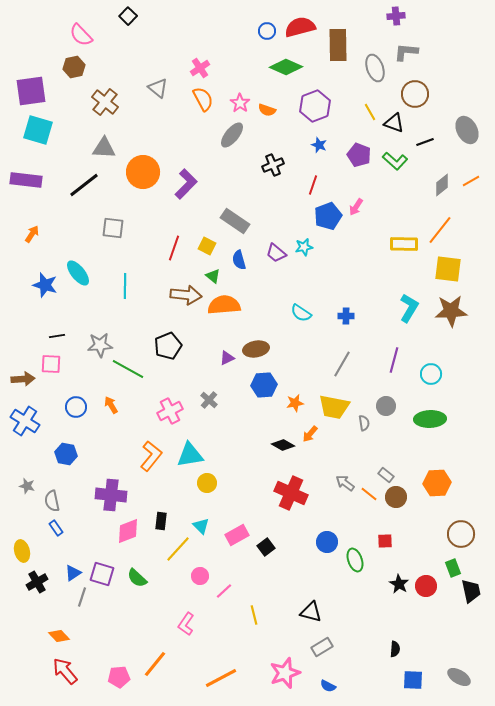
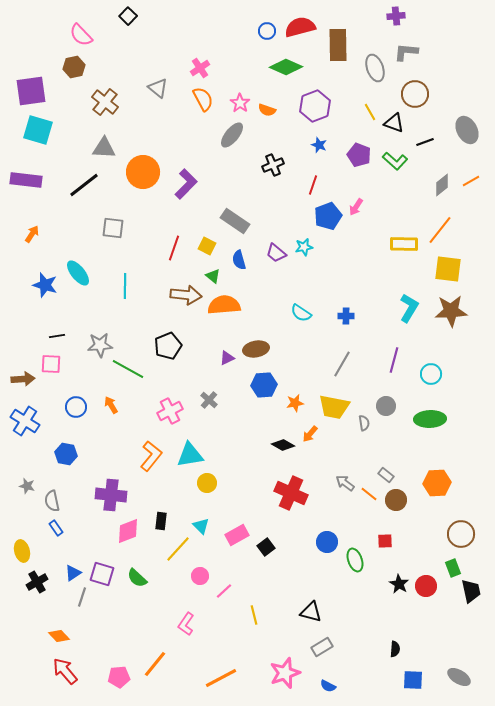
brown circle at (396, 497): moved 3 px down
